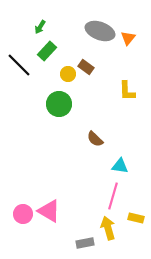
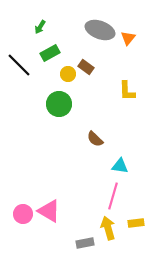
gray ellipse: moved 1 px up
green rectangle: moved 3 px right, 2 px down; rotated 18 degrees clockwise
yellow rectangle: moved 5 px down; rotated 21 degrees counterclockwise
